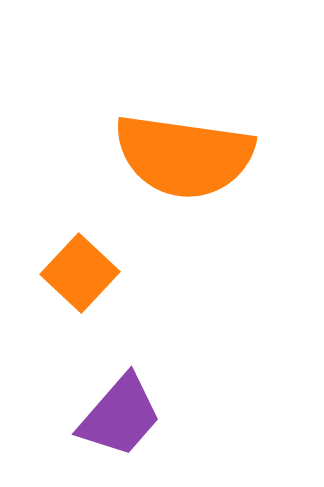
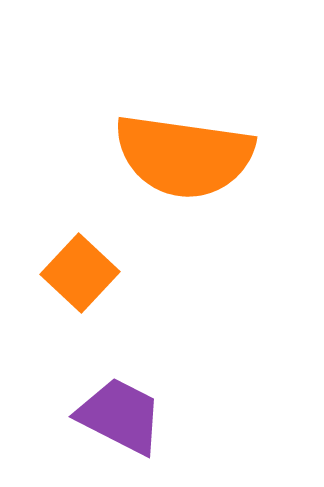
purple trapezoid: rotated 104 degrees counterclockwise
